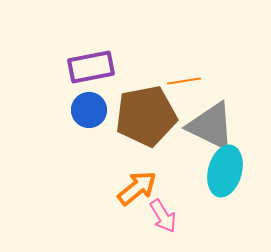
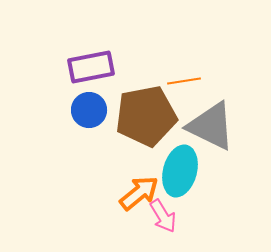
cyan ellipse: moved 45 px left
orange arrow: moved 2 px right, 5 px down
